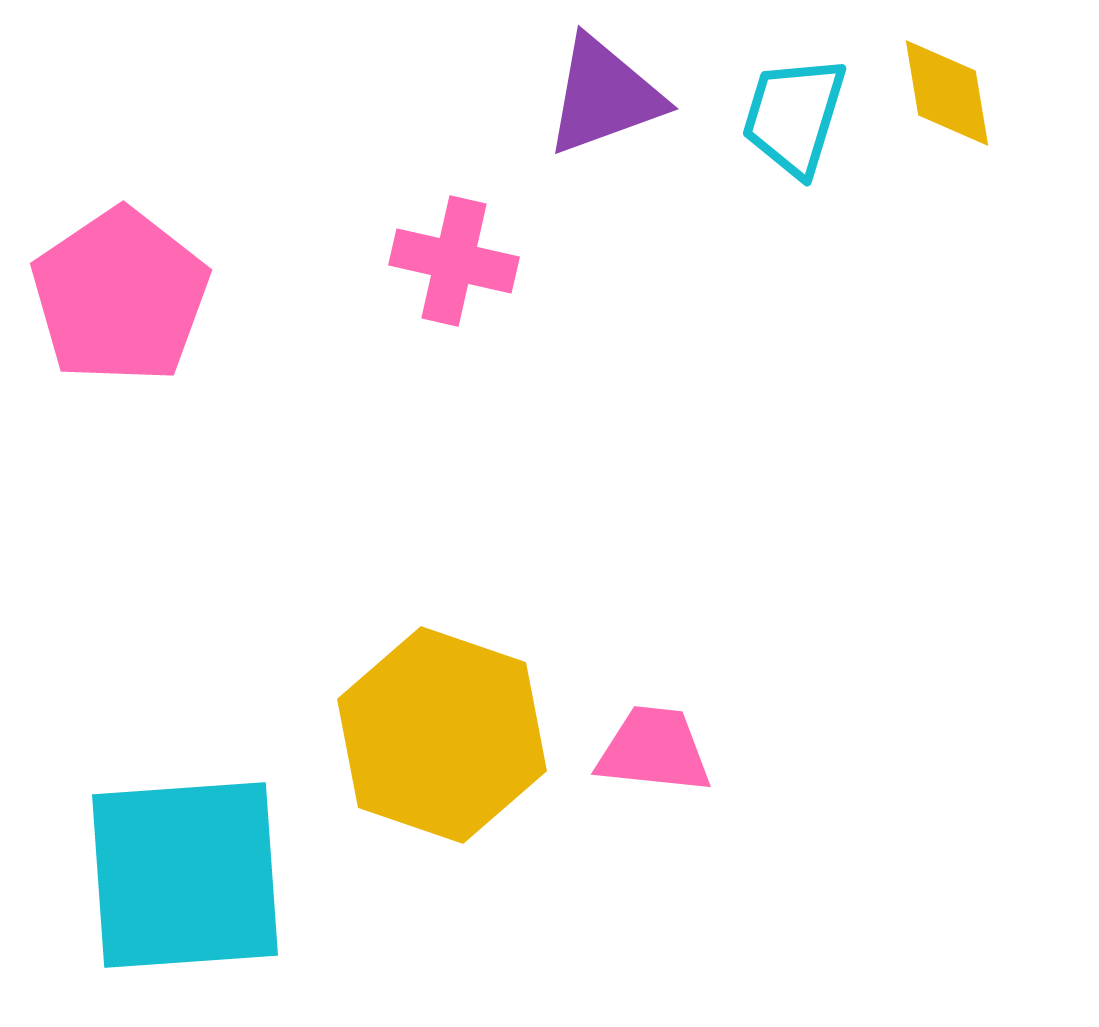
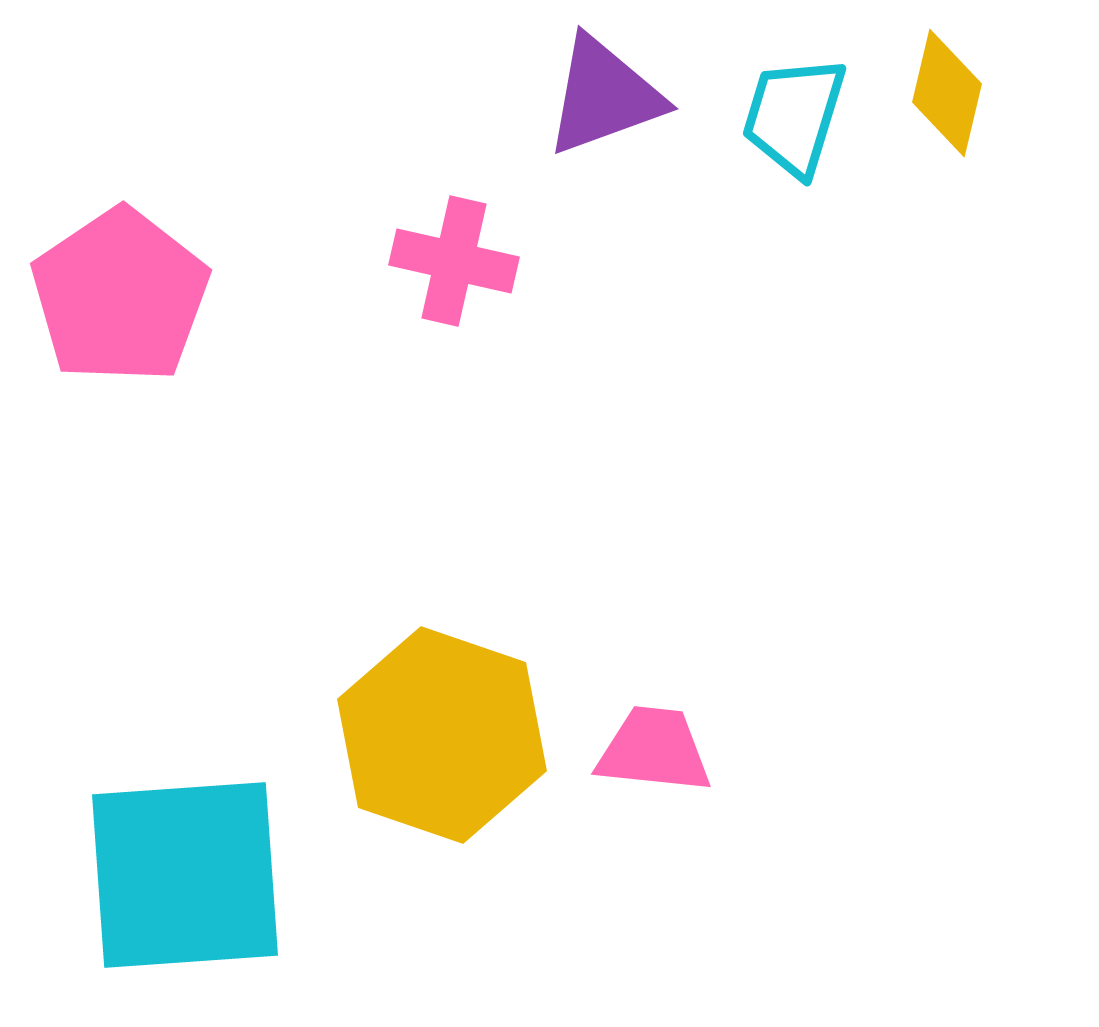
yellow diamond: rotated 23 degrees clockwise
